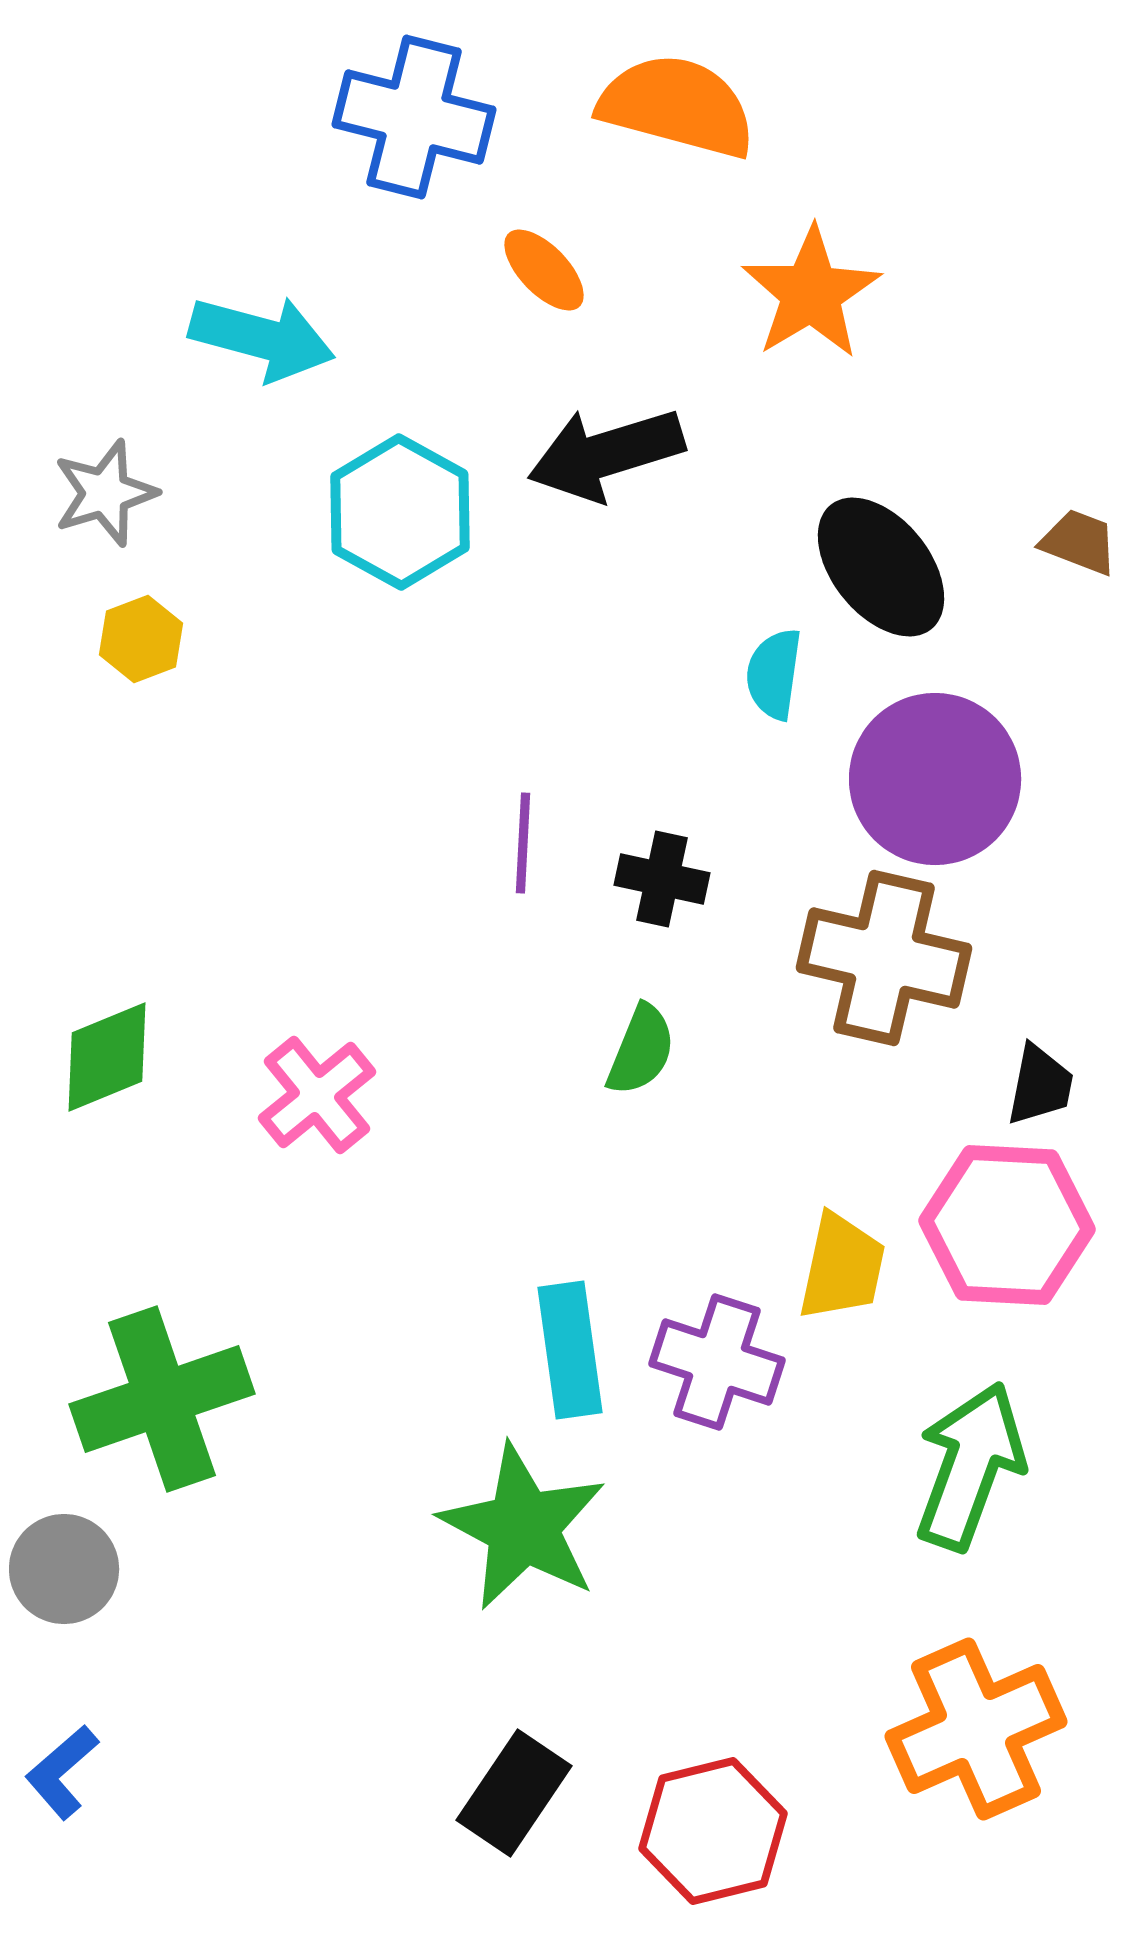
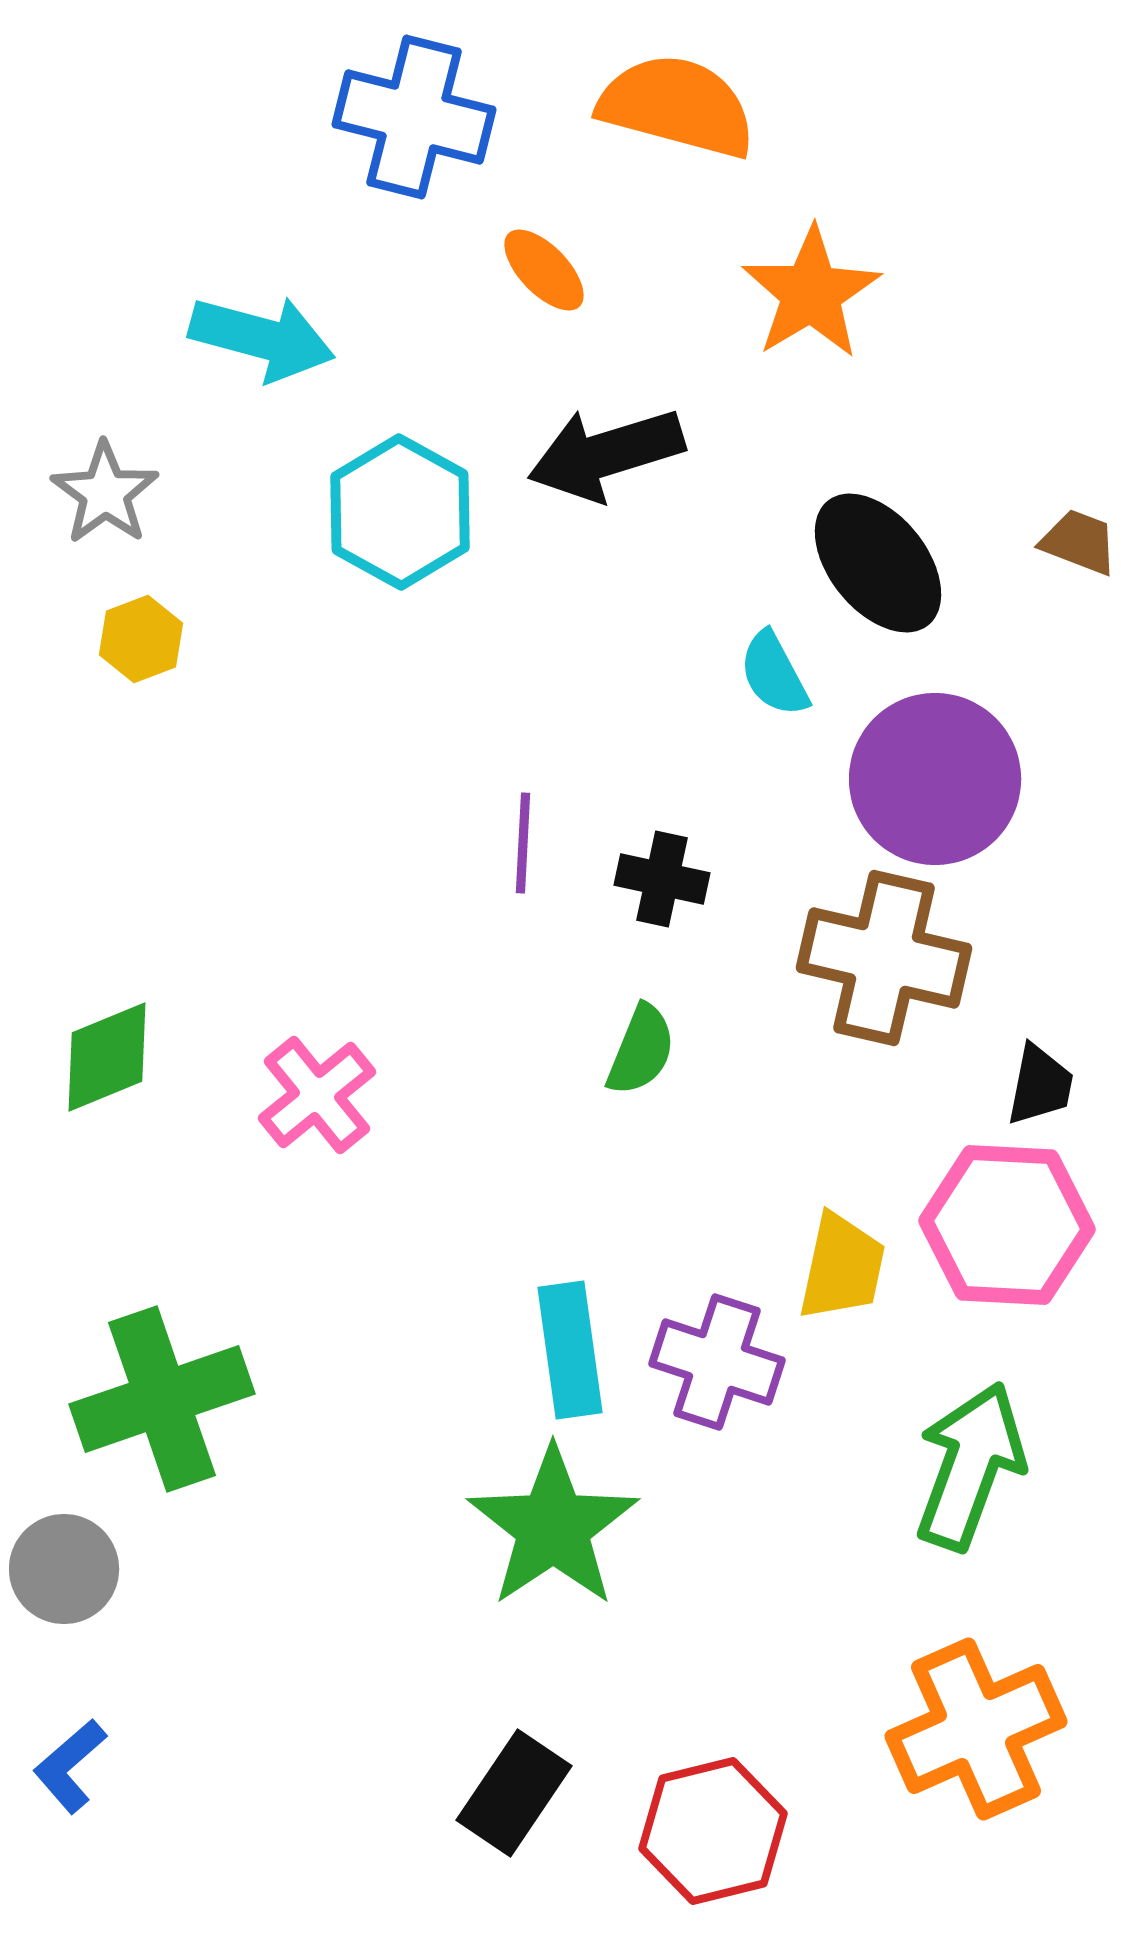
gray star: rotated 19 degrees counterclockwise
black ellipse: moved 3 px left, 4 px up
cyan semicircle: rotated 36 degrees counterclockwise
green star: moved 30 px right; rotated 10 degrees clockwise
blue L-shape: moved 8 px right, 6 px up
